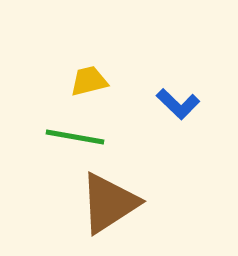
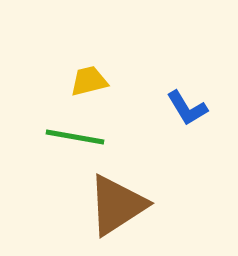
blue L-shape: moved 9 px right, 4 px down; rotated 15 degrees clockwise
brown triangle: moved 8 px right, 2 px down
